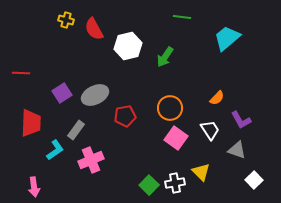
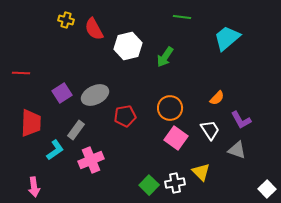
white square: moved 13 px right, 9 px down
